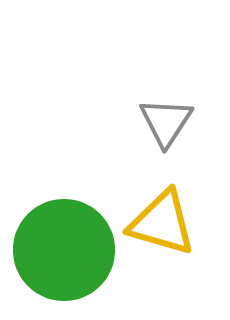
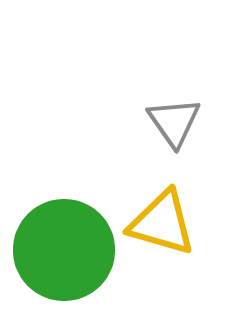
gray triangle: moved 8 px right; rotated 8 degrees counterclockwise
